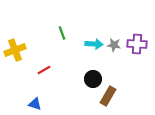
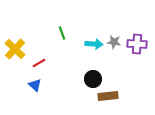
gray star: moved 3 px up
yellow cross: moved 1 px up; rotated 25 degrees counterclockwise
red line: moved 5 px left, 7 px up
brown rectangle: rotated 54 degrees clockwise
blue triangle: moved 19 px up; rotated 24 degrees clockwise
